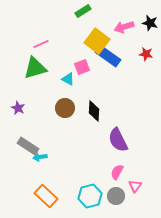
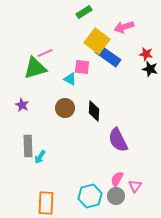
green rectangle: moved 1 px right, 1 px down
black star: moved 46 px down
pink line: moved 4 px right, 9 px down
pink square: rotated 28 degrees clockwise
cyan triangle: moved 2 px right
purple star: moved 4 px right, 3 px up
gray rectangle: rotated 55 degrees clockwise
cyan arrow: rotated 48 degrees counterclockwise
pink semicircle: moved 7 px down
orange rectangle: moved 7 px down; rotated 50 degrees clockwise
